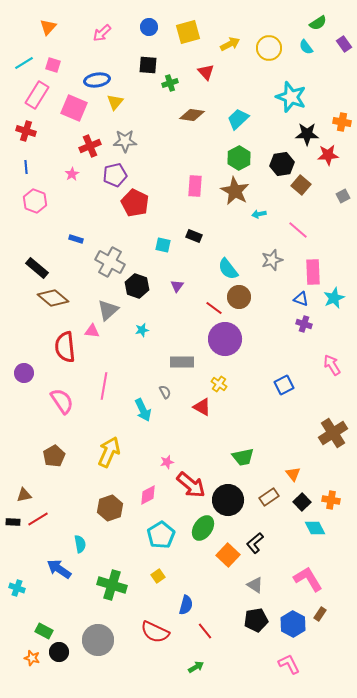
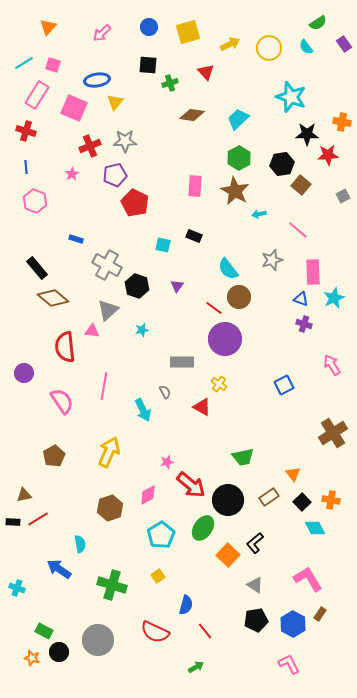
gray cross at (110, 262): moved 3 px left, 3 px down
black rectangle at (37, 268): rotated 10 degrees clockwise
